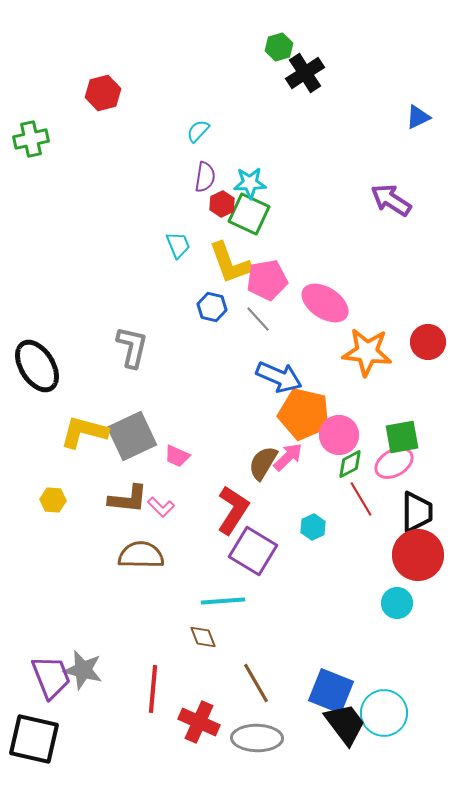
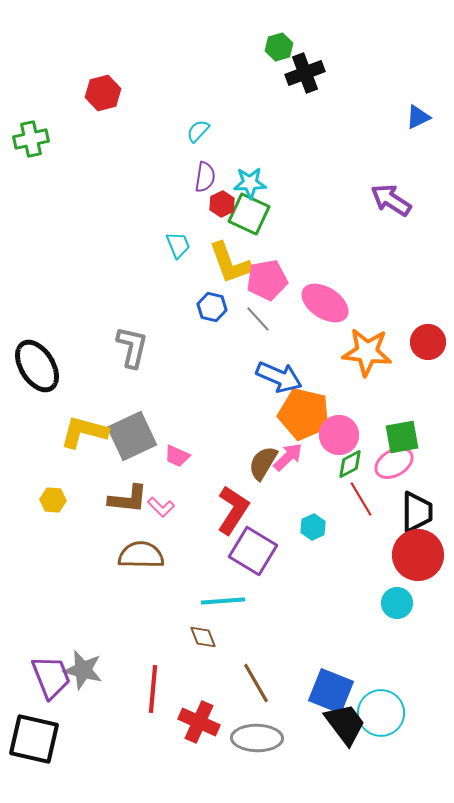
black cross at (305, 73): rotated 12 degrees clockwise
cyan circle at (384, 713): moved 3 px left
